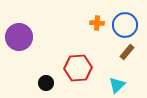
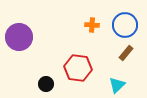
orange cross: moved 5 px left, 2 px down
brown rectangle: moved 1 px left, 1 px down
red hexagon: rotated 12 degrees clockwise
black circle: moved 1 px down
